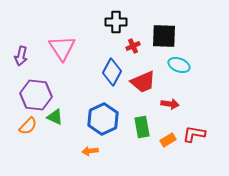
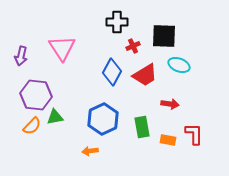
black cross: moved 1 px right
red trapezoid: moved 2 px right, 7 px up; rotated 8 degrees counterclockwise
green triangle: rotated 36 degrees counterclockwise
orange semicircle: moved 4 px right
red L-shape: rotated 80 degrees clockwise
orange rectangle: rotated 42 degrees clockwise
